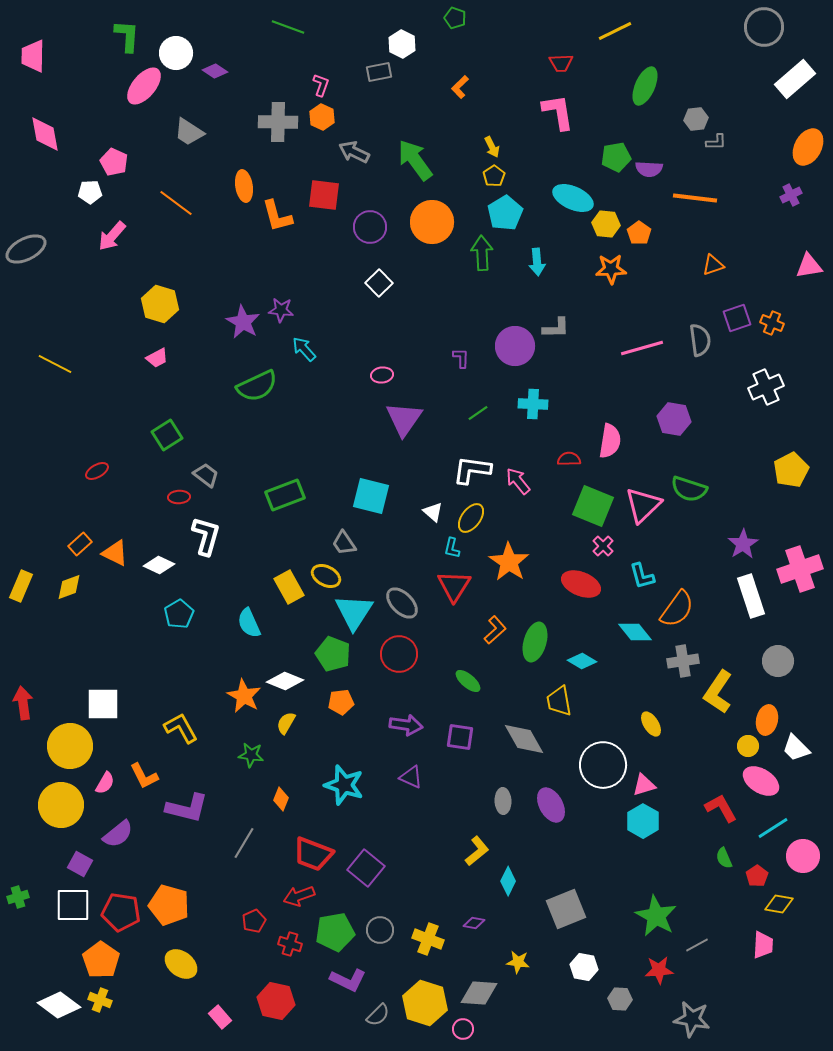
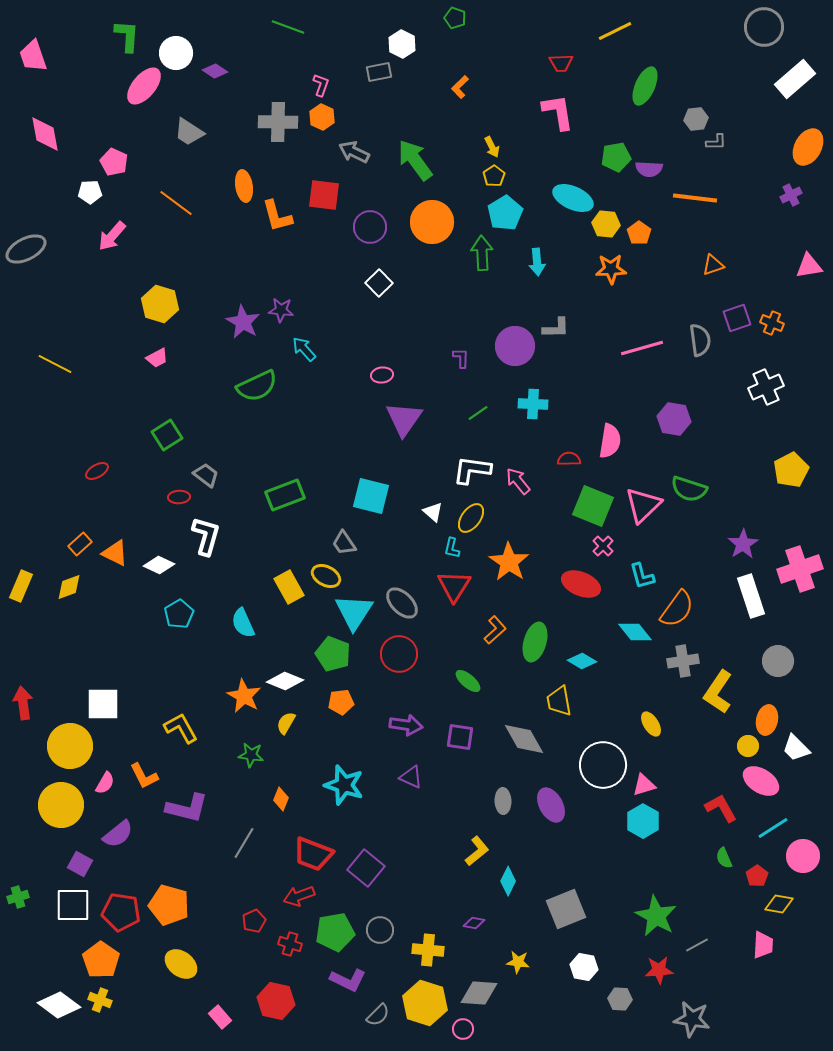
pink trapezoid at (33, 56): rotated 20 degrees counterclockwise
cyan semicircle at (249, 623): moved 6 px left
yellow cross at (428, 939): moved 11 px down; rotated 16 degrees counterclockwise
